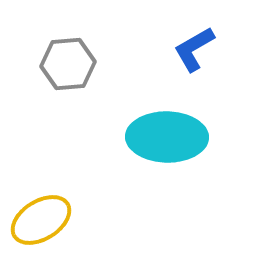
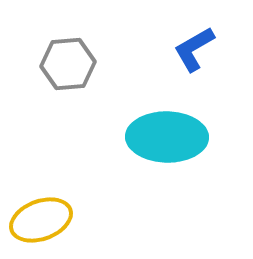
yellow ellipse: rotated 12 degrees clockwise
